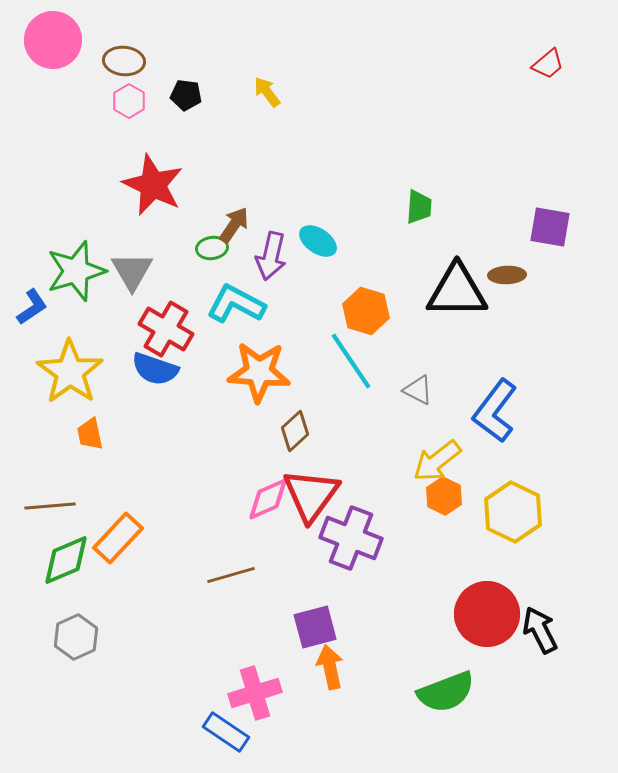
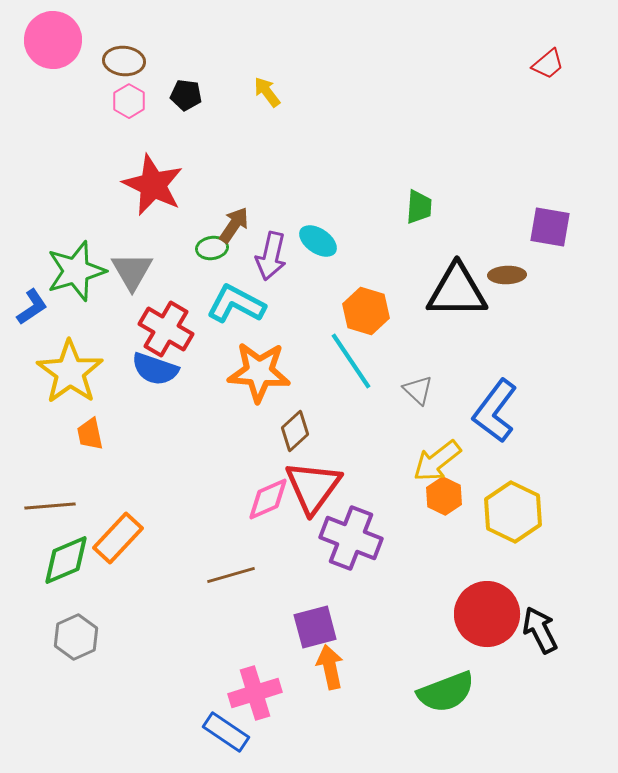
gray triangle at (418, 390): rotated 16 degrees clockwise
red triangle at (311, 495): moved 2 px right, 8 px up
